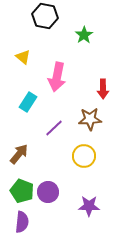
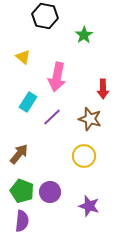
brown star: rotated 20 degrees clockwise
purple line: moved 2 px left, 11 px up
purple circle: moved 2 px right
purple star: rotated 15 degrees clockwise
purple semicircle: moved 1 px up
